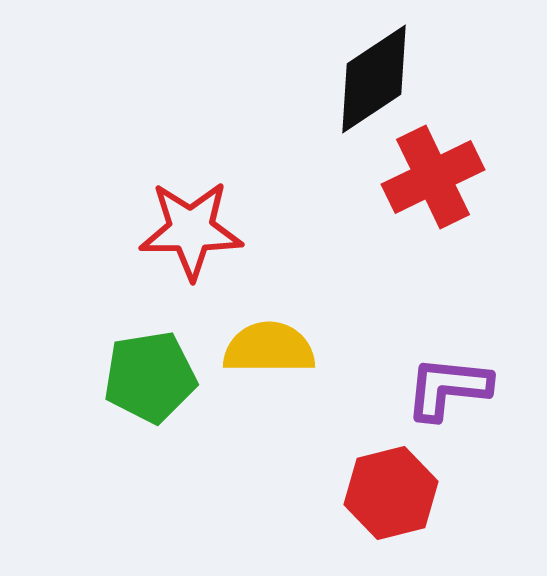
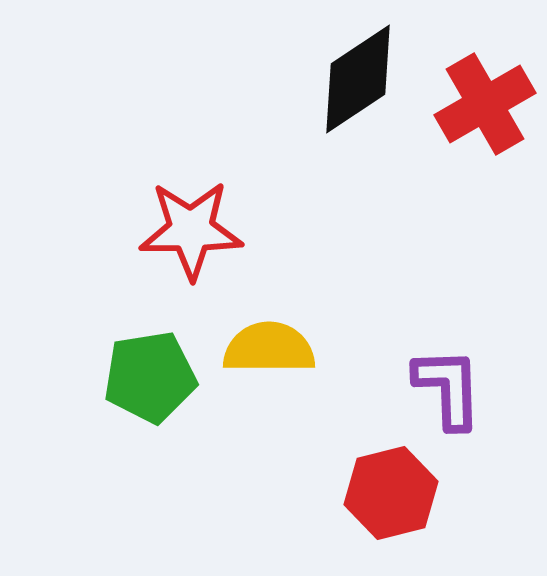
black diamond: moved 16 px left
red cross: moved 52 px right, 73 px up; rotated 4 degrees counterclockwise
purple L-shape: rotated 82 degrees clockwise
